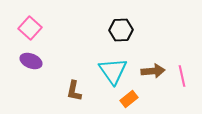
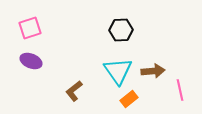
pink square: rotated 30 degrees clockwise
cyan triangle: moved 5 px right
pink line: moved 2 px left, 14 px down
brown L-shape: rotated 40 degrees clockwise
